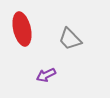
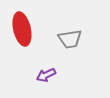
gray trapezoid: rotated 55 degrees counterclockwise
